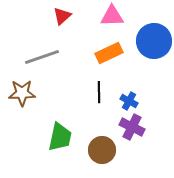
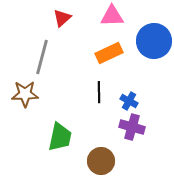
red triangle: moved 2 px down
gray line: rotated 56 degrees counterclockwise
brown star: moved 3 px right, 1 px down
purple cross: rotated 10 degrees counterclockwise
brown circle: moved 1 px left, 11 px down
